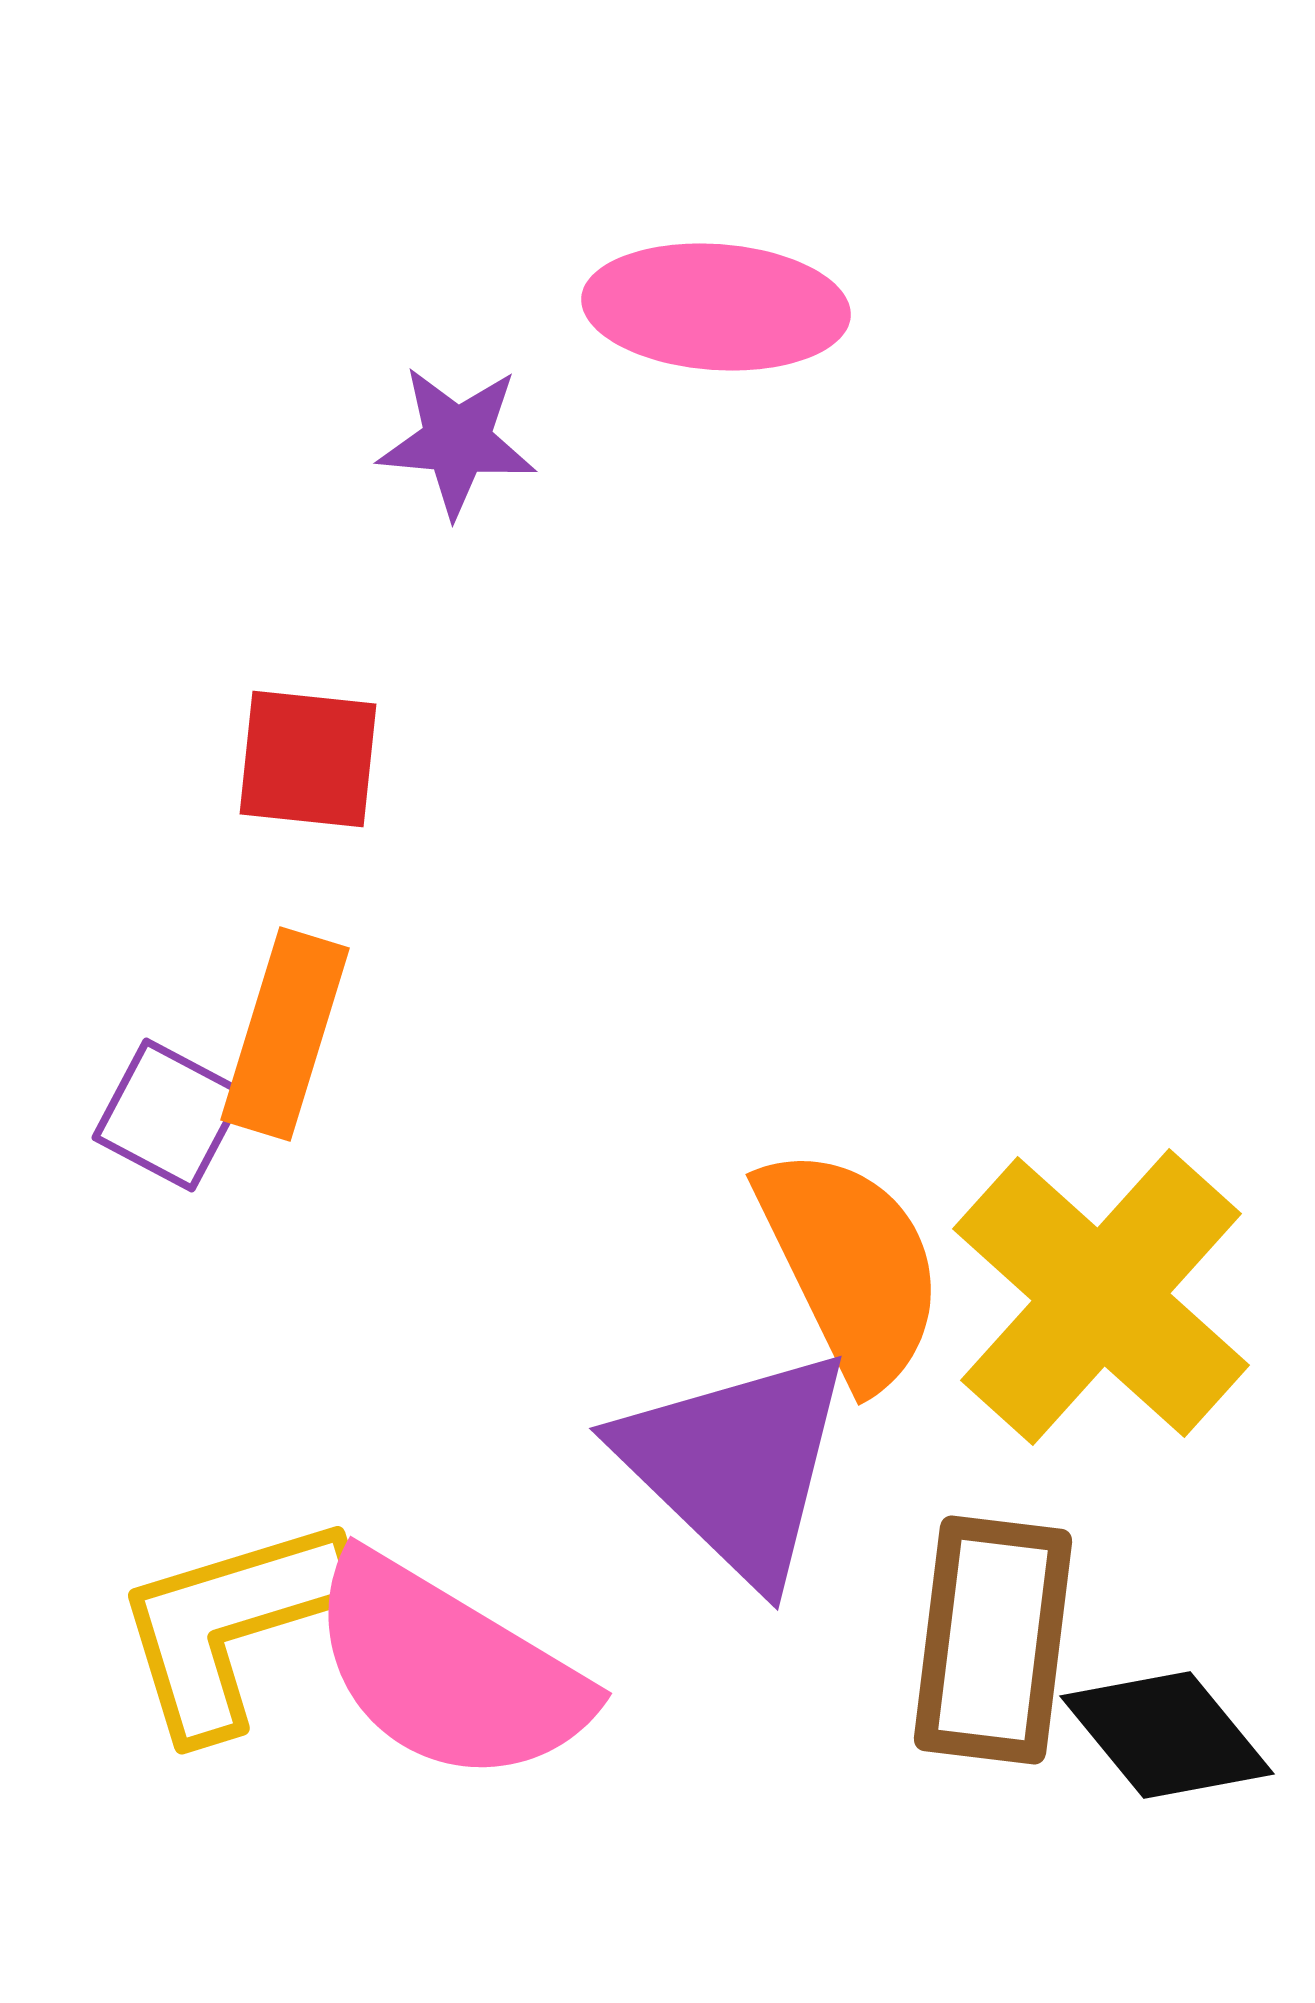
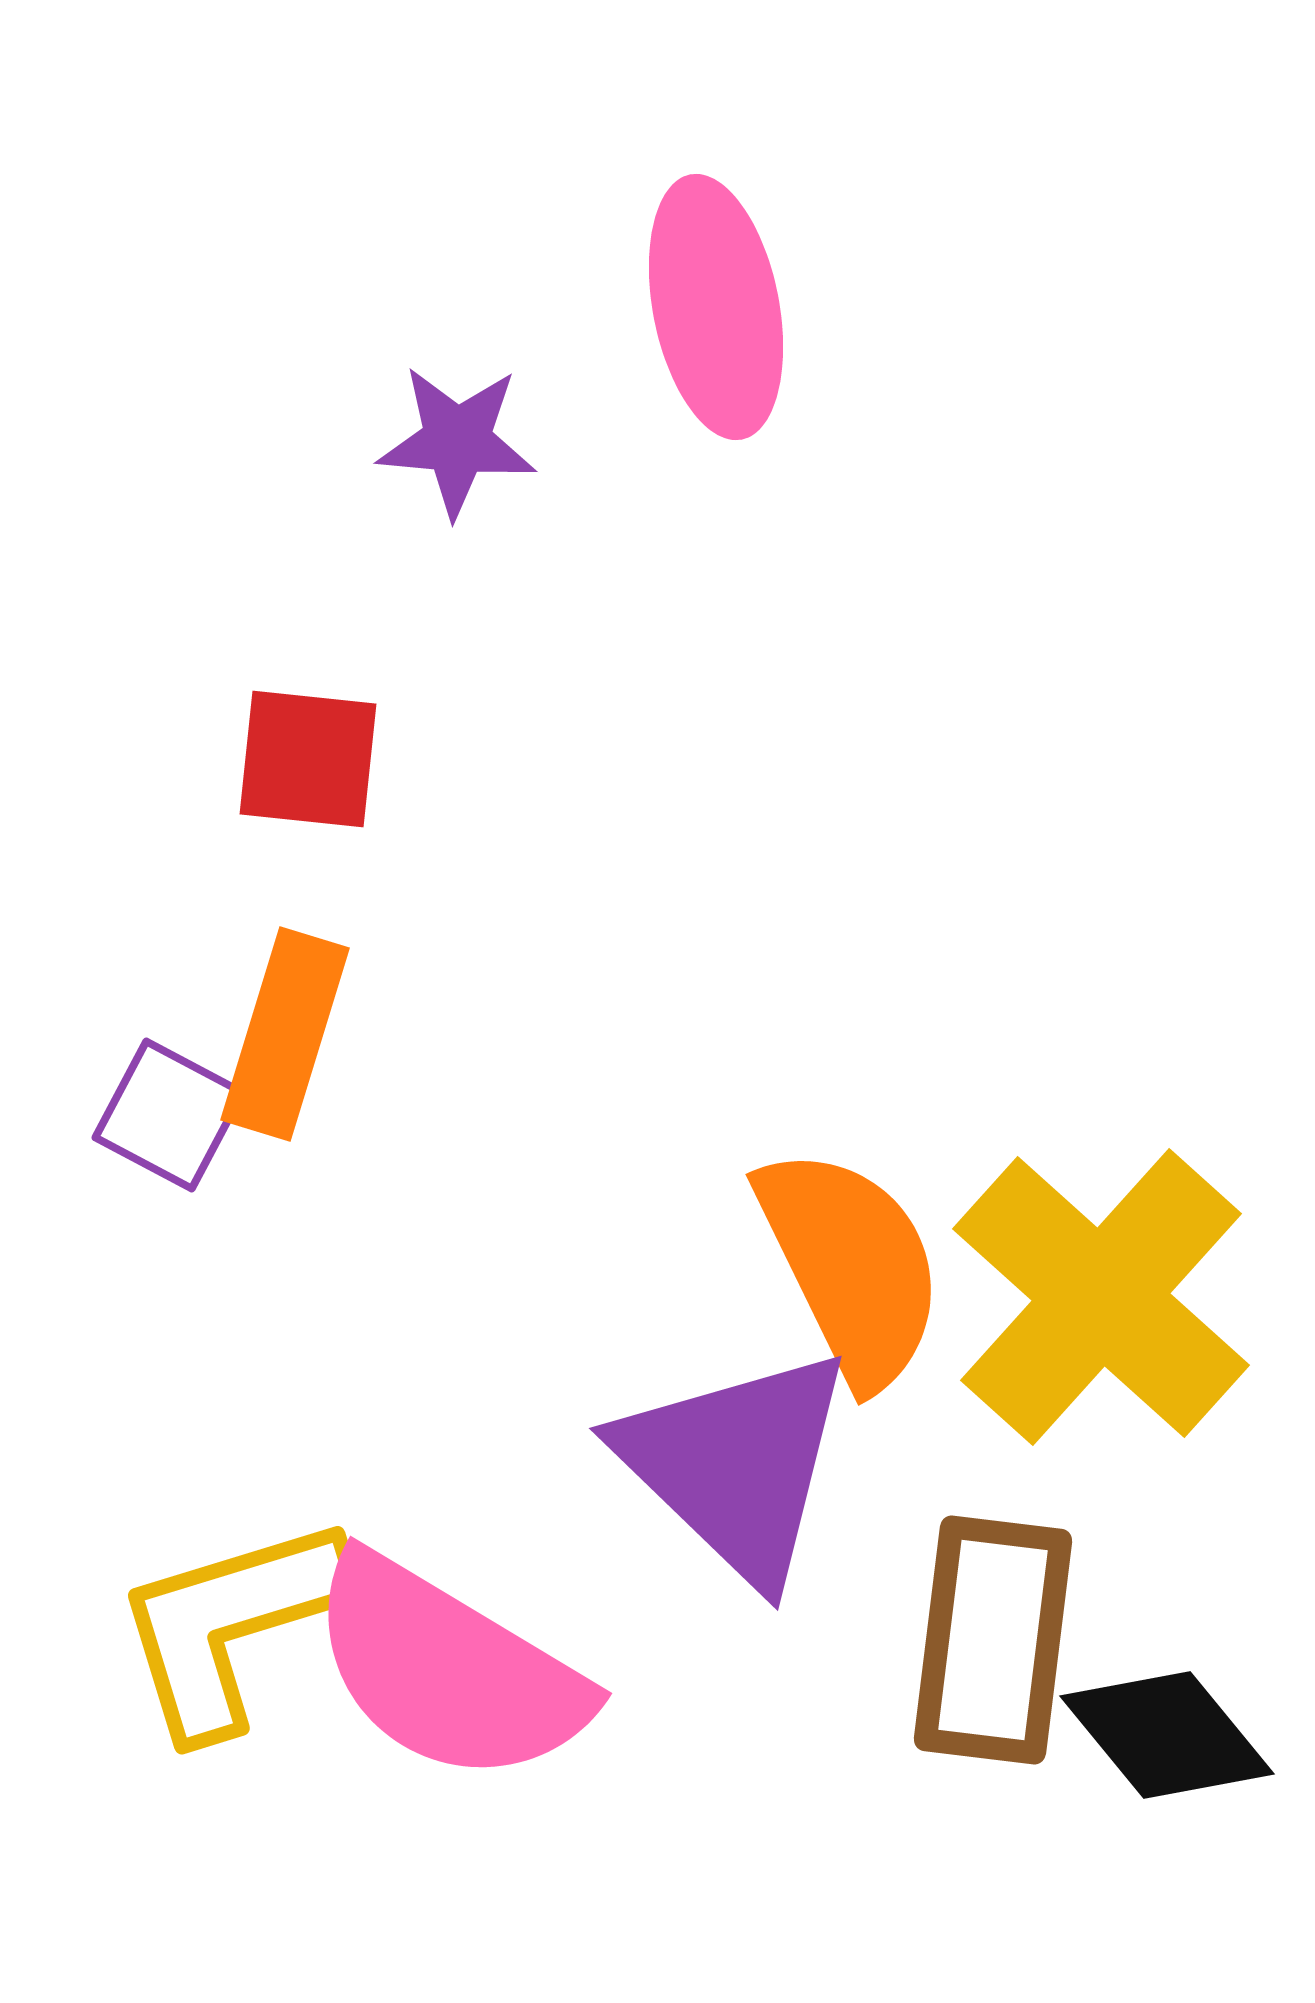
pink ellipse: rotated 75 degrees clockwise
